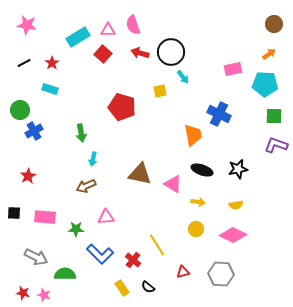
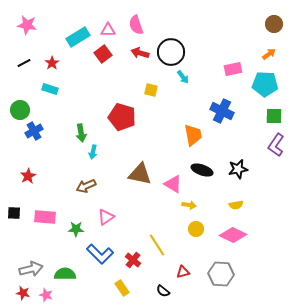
pink semicircle at (133, 25): moved 3 px right
red square at (103, 54): rotated 12 degrees clockwise
yellow square at (160, 91): moved 9 px left, 1 px up; rotated 24 degrees clockwise
red pentagon at (122, 107): moved 10 px down
blue cross at (219, 114): moved 3 px right, 3 px up
purple L-shape at (276, 145): rotated 75 degrees counterclockwise
cyan arrow at (93, 159): moved 7 px up
yellow arrow at (198, 202): moved 9 px left, 3 px down
pink triangle at (106, 217): rotated 30 degrees counterclockwise
gray arrow at (36, 257): moved 5 px left, 12 px down; rotated 40 degrees counterclockwise
black semicircle at (148, 287): moved 15 px right, 4 px down
pink star at (44, 295): moved 2 px right
